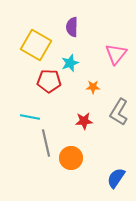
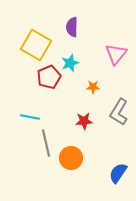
red pentagon: moved 4 px up; rotated 25 degrees counterclockwise
blue semicircle: moved 2 px right, 5 px up
